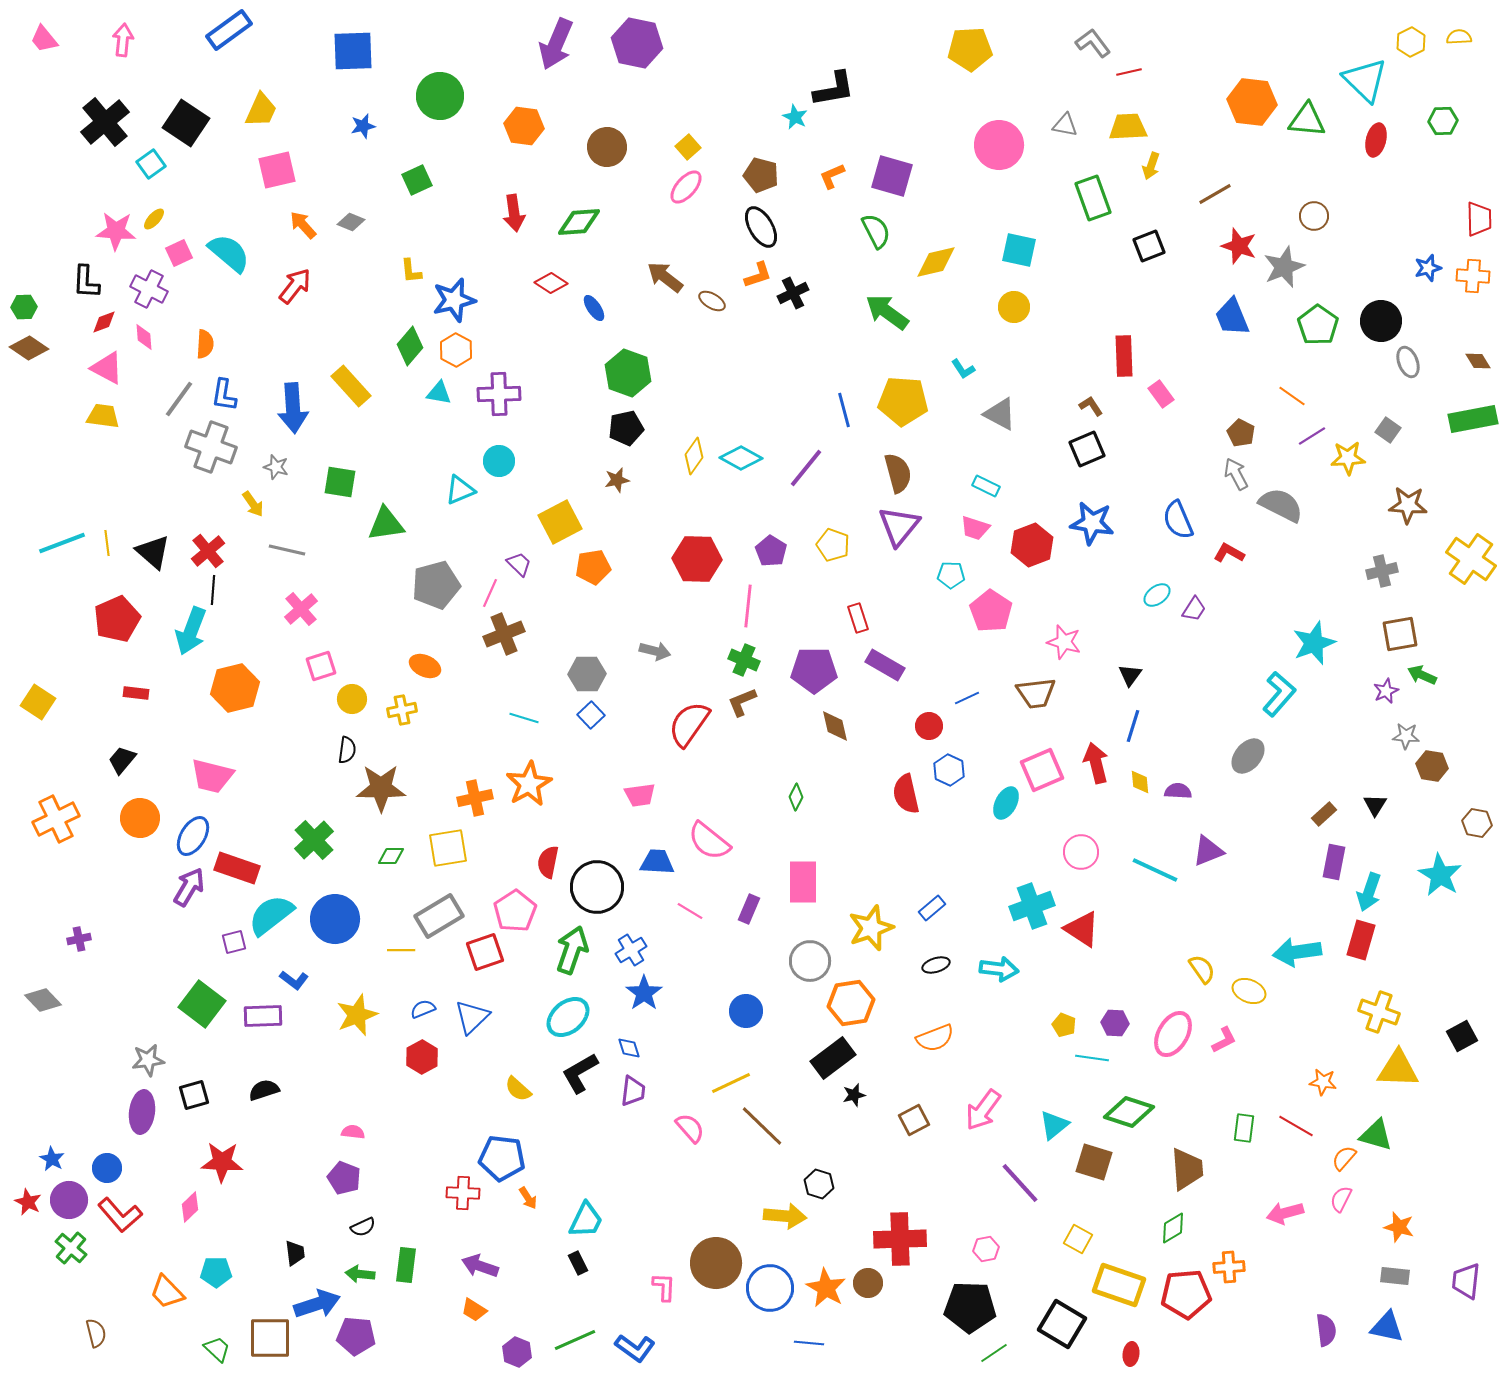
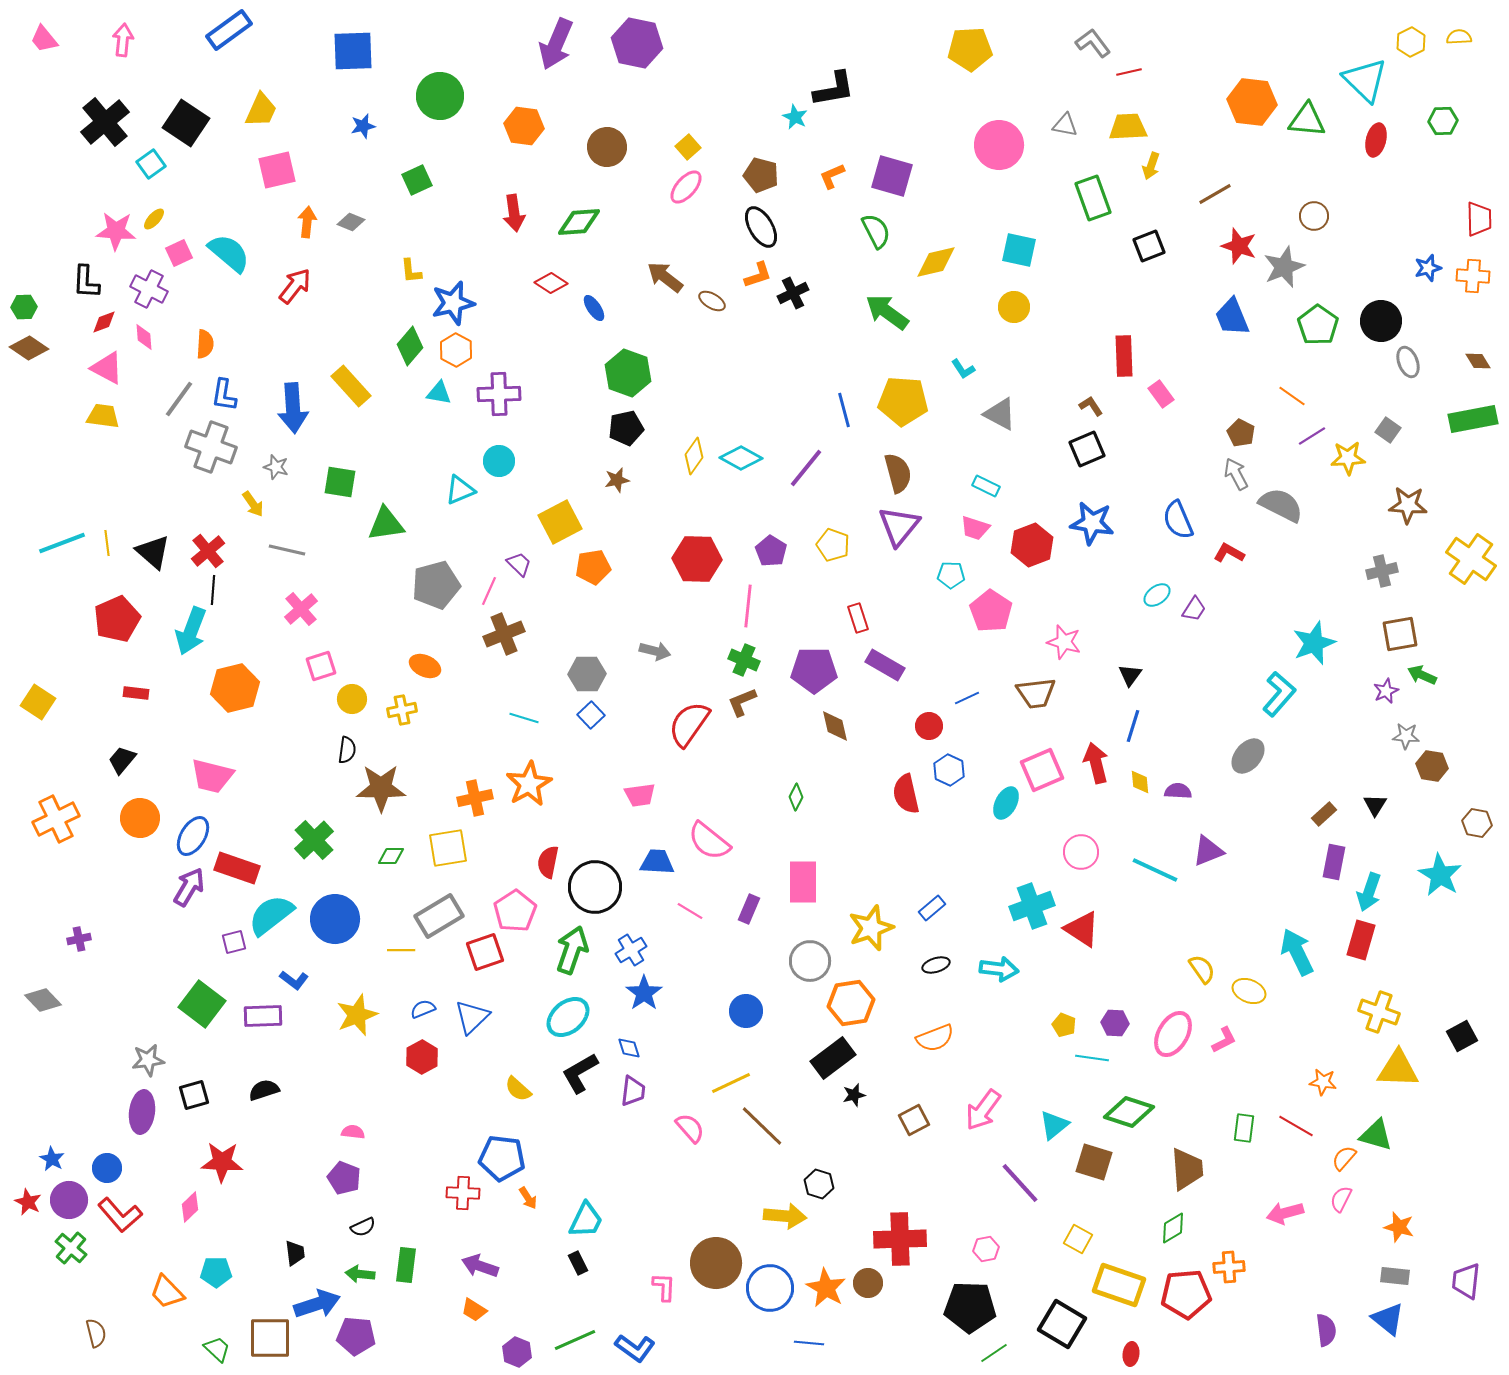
orange arrow at (303, 225): moved 4 px right, 3 px up; rotated 48 degrees clockwise
blue star at (454, 300): moved 1 px left, 3 px down
pink line at (490, 593): moved 1 px left, 2 px up
black circle at (597, 887): moved 2 px left
cyan arrow at (1297, 952): rotated 72 degrees clockwise
blue triangle at (1387, 1327): moved 1 px right, 8 px up; rotated 27 degrees clockwise
